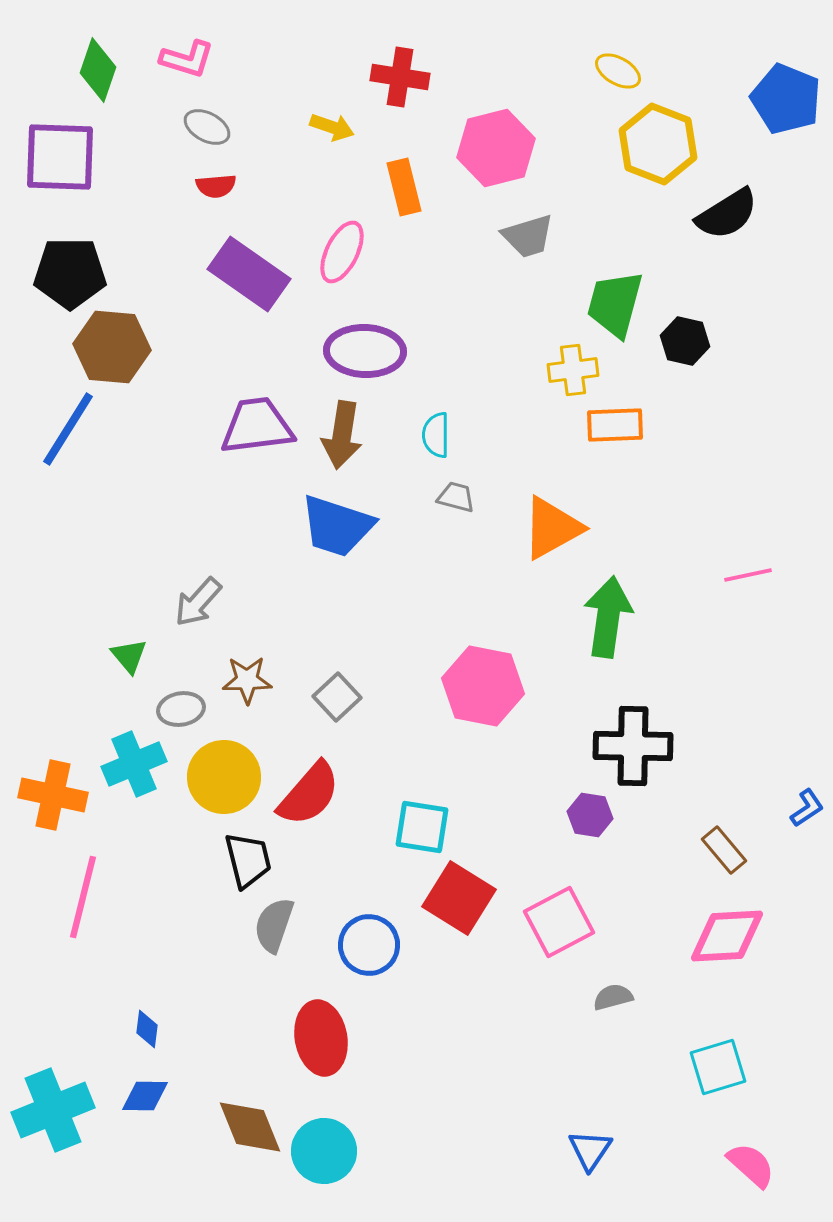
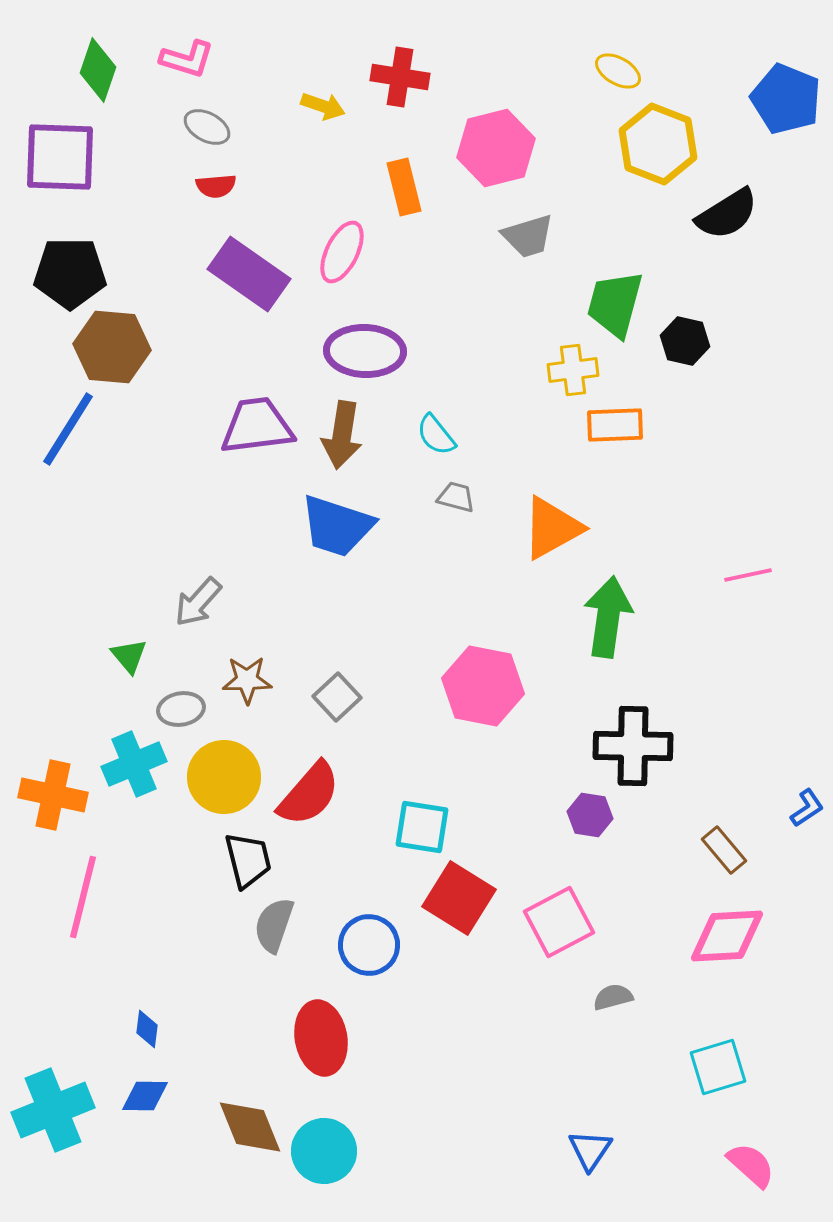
yellow arrow at (332, 127): moved 9 px left, 21 px up
cyan semicircle at (436, 435): rotated 39 degrees counterclockwise
